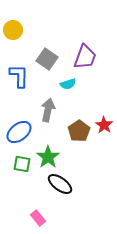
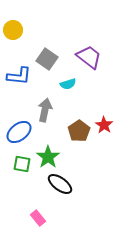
purple trapezoid: moved 4 px right; rotated 72 degrees counterclockwise
blue L-shape: rotated 95 degrees clockwise
gray arrow: moved 3 px left
